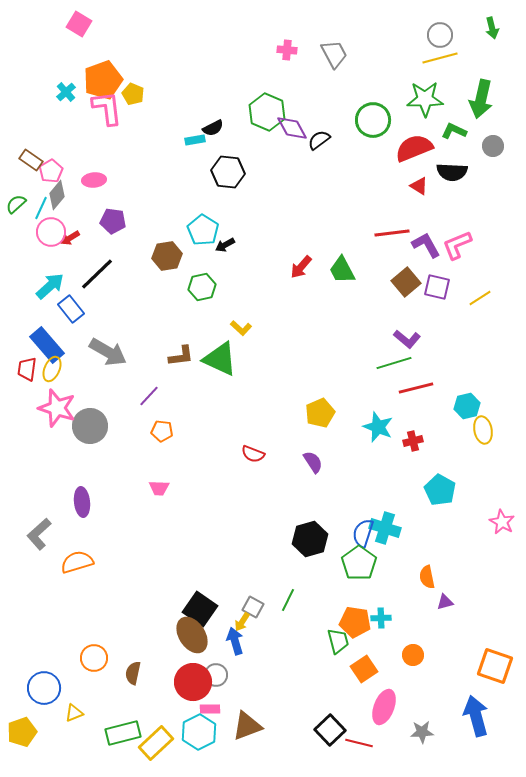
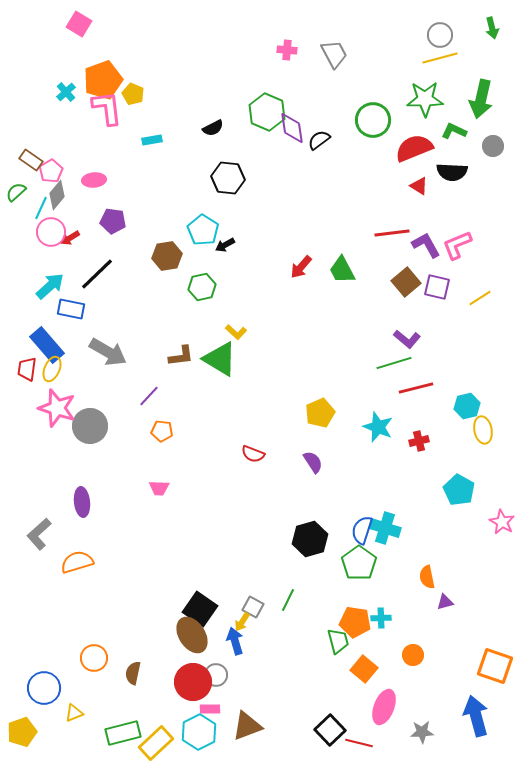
purple diamond at (292, 128): rotated 20 degrees clockwise
cyan rectangle at (195, 140): moved 43 px left
black hexagon at (228, 172): moved 6 px down
green semicircle at (16, 204): moved 12 px up
blue rectangle at (71, 309): rotated 40 degrees counterclockwise
yellow L-shape at (241, 328): moved 5 px left, 4 px down
green triangle at (220, 359): rotated 6 degrees clockwise
red cross at (413, 441): moved 6 px right
cyan pentagon at (440, 490): moved 19 px right
blue semicircle at (363, 533): moved 1 px left, 3 px up
orange square at (364, 669): rotated 16 degrees counterclockwise
